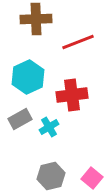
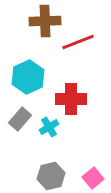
brown cross: moved 9 px right, 2 px down
red cross: moved 1 px left, 4 px down; rotated 8 degrees clockwise
gray rectangle: rotated 20 degrees counterclockwise
pink square: moved 1 px right; rotated 10 degrees clockwise
